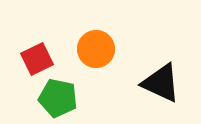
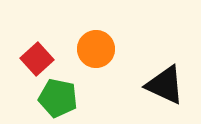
red square: rotated 16 degrees counterclockwise
black triangle: moved 4 px right, 2 px down
